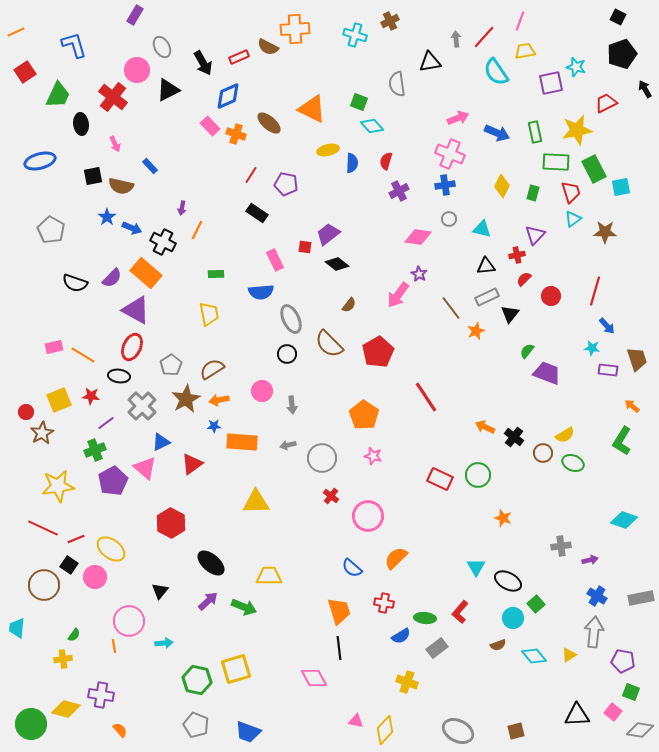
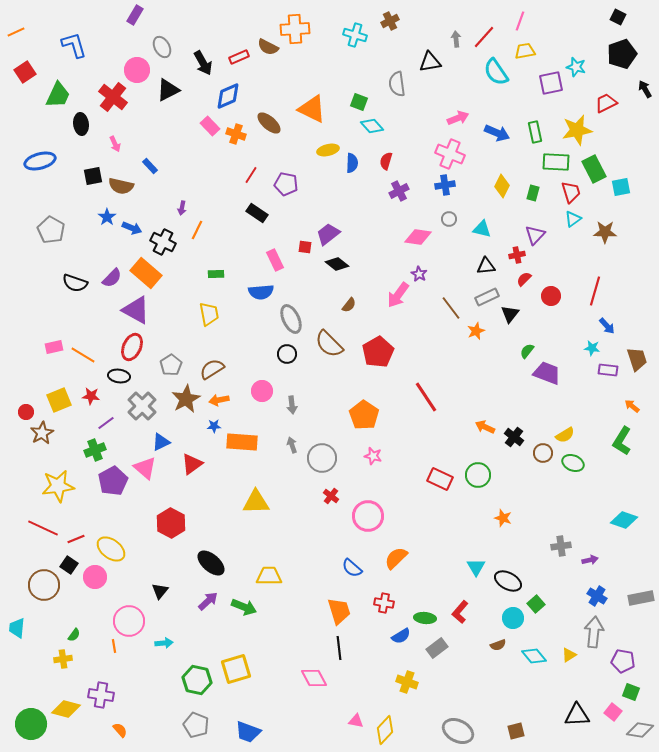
gray arrow at (288, 445): moved 4 px right; rotated 84 degrees clockwise
